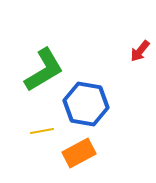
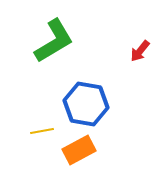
green L-shape: moved 10 px right, 29 px up
orange rectangle: moved 3 px up
